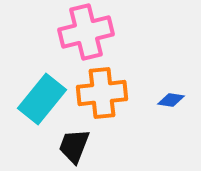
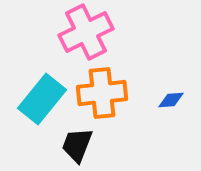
pink cross: rotated 12 degrees counterclockwise
blue diamond: rotated 12 degrees counterclockwise
black trapezoid: moved 3 px right, 1 px up
